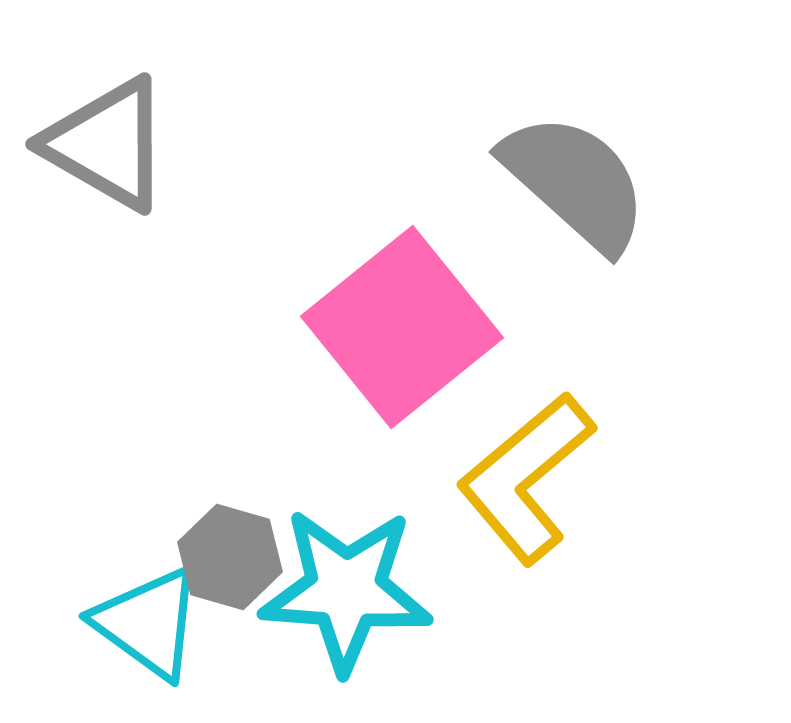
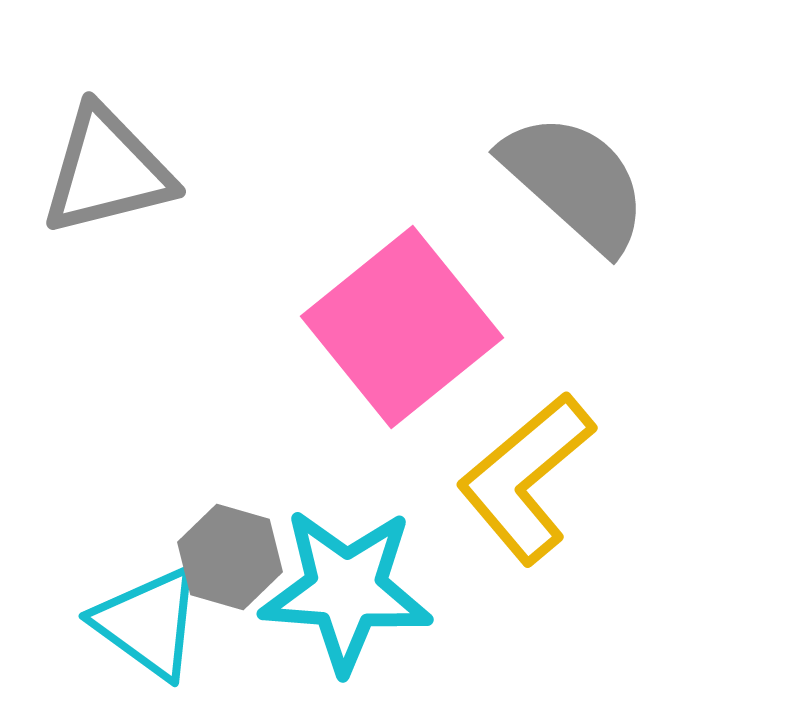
gray triangle: moved 27 px down; rotated 44 degrees counterclockwise
